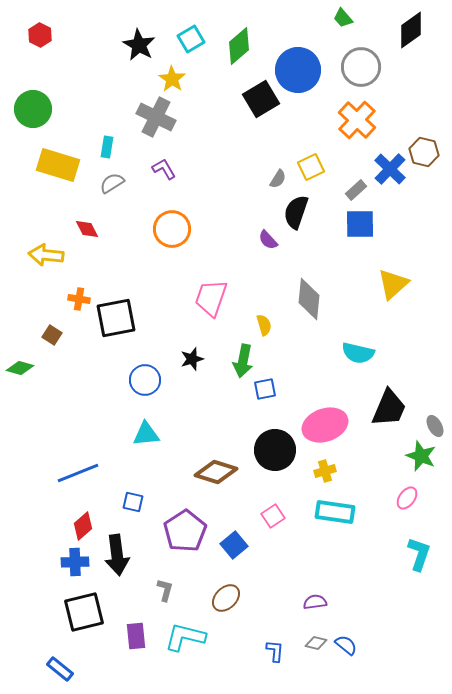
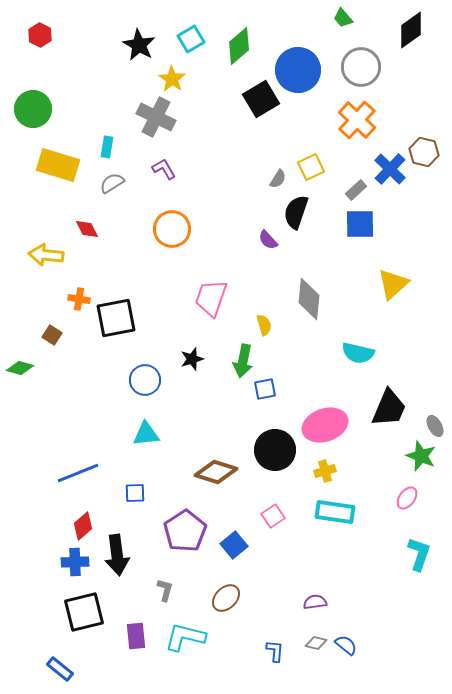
blue square at (133, 502): moved 2 px right, 9 px up; rotated 15 degrees counterclockwise
